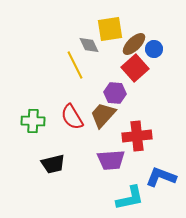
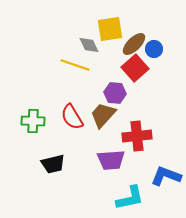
yellow line: rotated 44 degrees counterclockwise
blue L-shape: moved 5 px right, 1 px up
